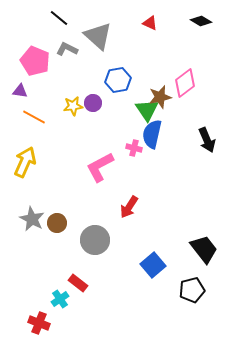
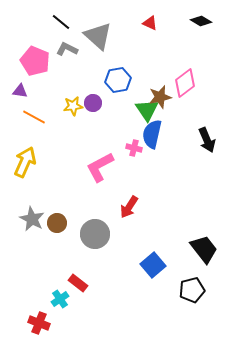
black line: moved 2 px right, 4 px down
gray circle: moved 6 px up
